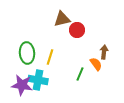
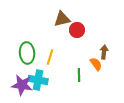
green line: moved 1 px left, 1 px down; rotated 24 degrees counterclockwise
